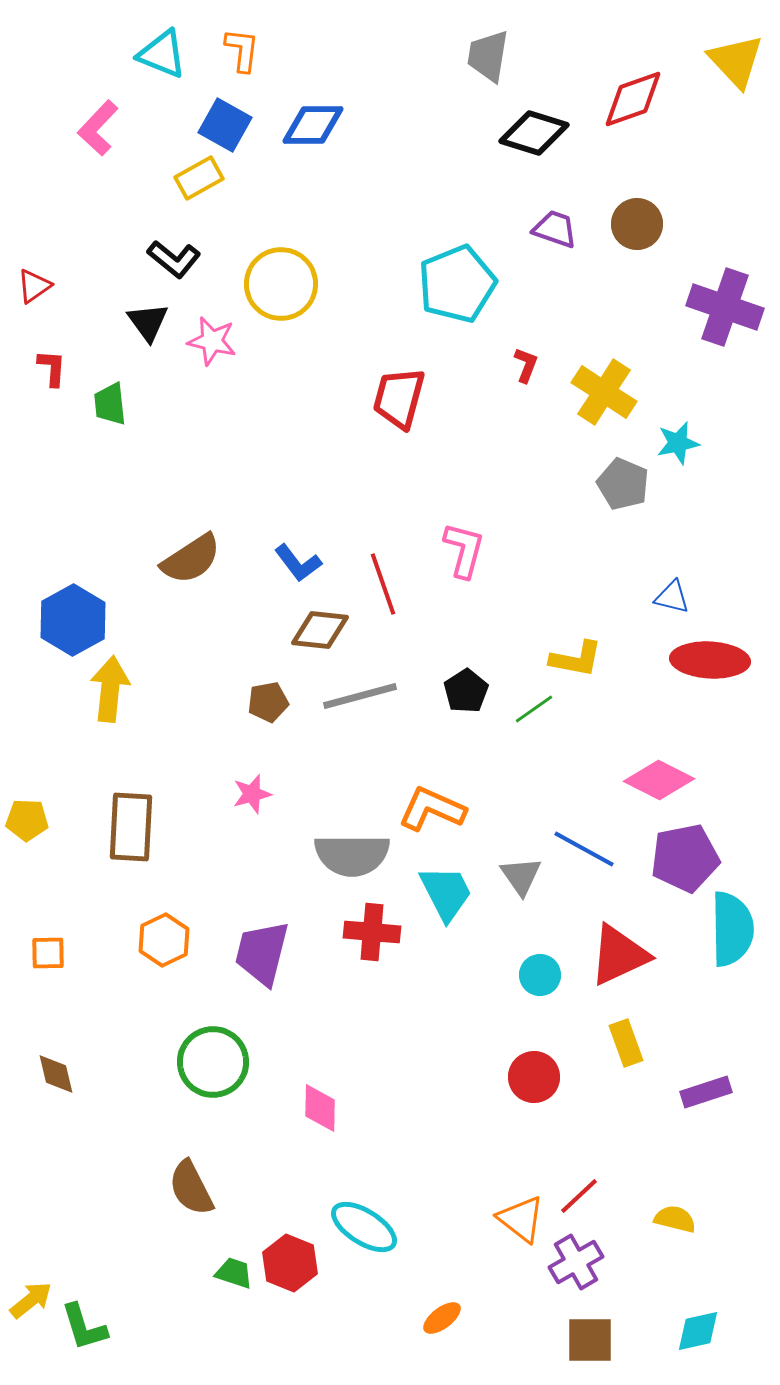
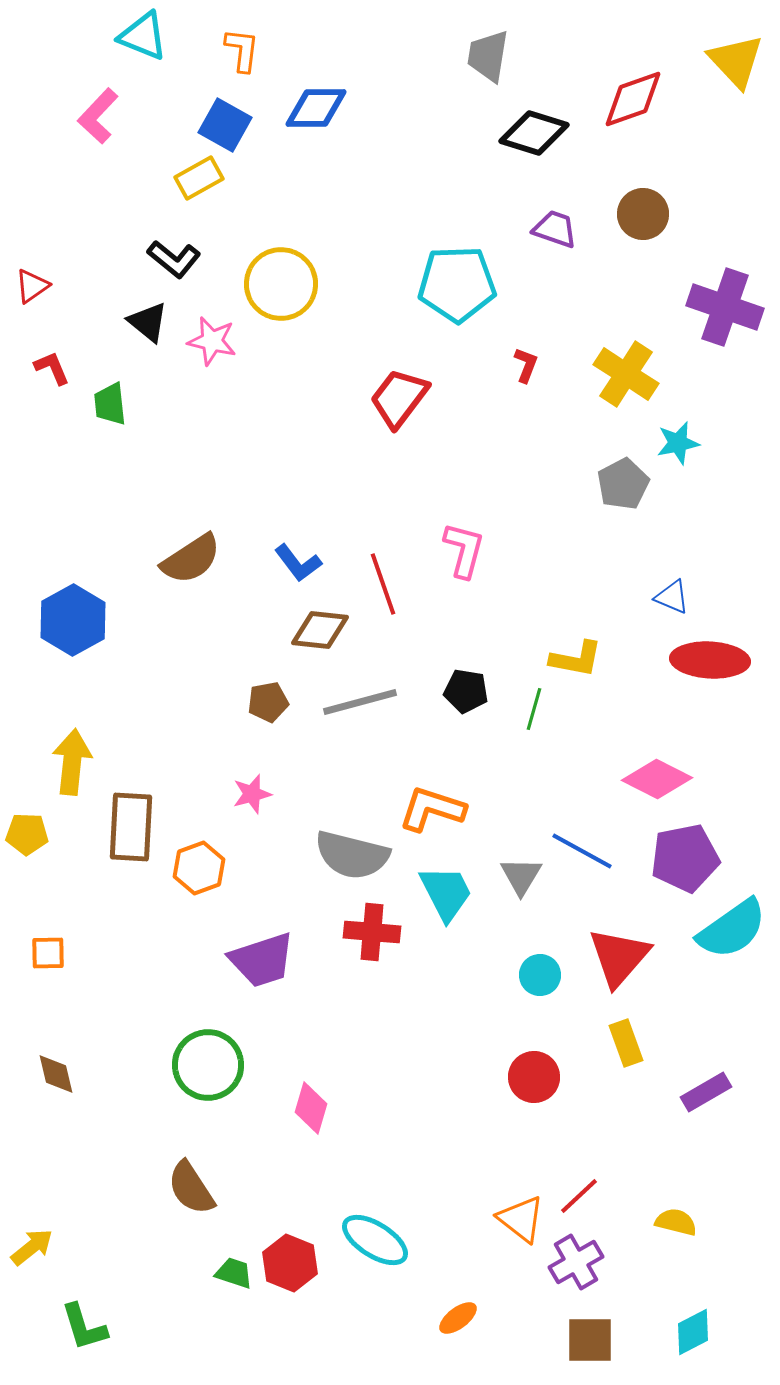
cyan triangle at (162, 54): moved 19 px left, 18 px up
blue diamond at (313, 125): moved 3 px right, 17 px up
pink L-shape at (98, 128): moved 12 px up
brown circle at (637, 224): moved 6 px right, 10 px up
cyan pentagon at (457, 284): rotated 20 degrees clockwise
red triangle at (34, 286): moved 2 px left
black triangle at (148, 322): rotated 15 degrees counterclockwise
red L-shape at (52, 368): rotated 27 degrees counterclockwise
yellow cross at (604, 392): moved 22 px right, 18 px up
red trapezoid at (399, 398): rotated 22 degrees clockwise
gray pentagon at (623, 484): rotated 21 degrees clockwise
blue triangle at (672, 597): rotated 9 degrees clockwise
yellow arrow at (110, 689): moved 38 px left, 73 px down
black pentagon at (466, 691): rotated 30 degrees counterclockwise
gray line at (360, 696): moved 6 px down
green line at (534, 709): rotated 39 degrees counterclockwise
pink diamond at (659, 780): moved 2 px left, 1 px up
orange L-shape at (432, 809): rotated 6 degrees counterclockwise
yellow pentagon at (27, 820): moved 14 px down
blue line at (584, 849): moved 2 px left, 2 px down
gray semicircle at (352, 855): rotated 14 degrees clockwise
gray triangle at (521, 876): rotated 6 degrees clockwise
cyan semicircle at (732, 929): rotated 56 degrees clockwise
orange hexagon at (164, 940): moved 35 px right, 72 px up; rotated 6 degrees clockwise
purple trapezoid at (262, 953): moved 7 px down; rotated 122 degrees counterclockwise
red triangle at (619, 955): moved 2 px down; rotated 24 degrees counterclockwise
green circle at (213, 1062): moved 5 px left, 3 px down
purple rectangle at (706, 1092): rotated 12 degrees counterclockwise
pink diamond at (320, 1108): moved 9 px left; rotated 15 degrees clockwise
brown semicircle at (191, 1188): rotated 6 degrees counterclockwise
yellow semicircle at (675, 1219): moved 1 px right, 3 px down
cyan ellipse at (364, 1227): moved 11 px right, 13 px down
yellow arrow at (31, 1300): moved 1 px right, 53 px up
orange ellipse at (442, 1318): moved 16 px right
cyan diamond at (698, 1331): moved 5 px left, 1 px down; rotated 15 degrees counterclockwise
